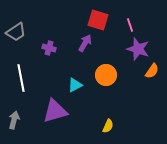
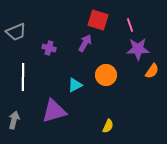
gray trapezoid: rotated 10 degrees clockwise
purple star: rotated 20 degrees counterclockwise
white line: moved 2 px right, 1 px up; rotated 12 degrees clockwise
purple triangle: moved 1 px left
